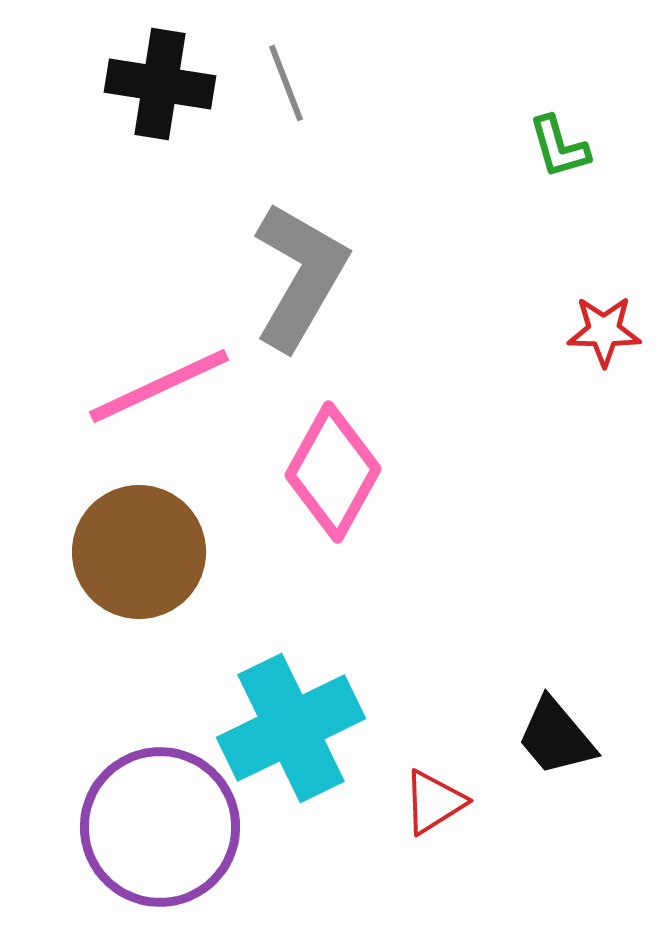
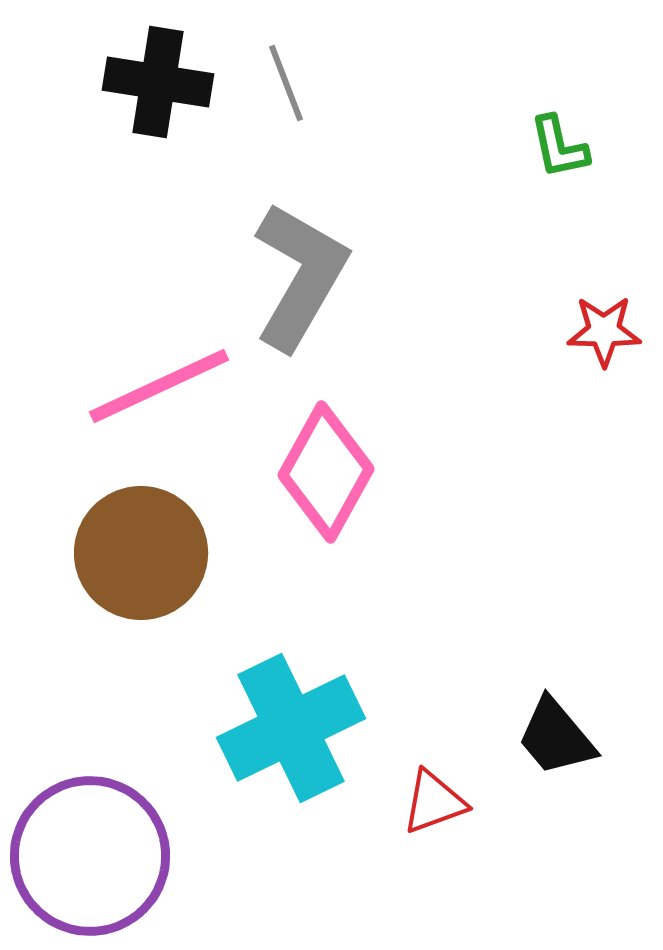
black cross: moved 2 px left, 2 px up
green L-shape: rotated 4 degrees clockwise
pink diamond: moved 7 px left
brown circle: moved 2 px right, 1 px down
red triangle: rotated 12 degrees clockwise
purple circle: moved 70 px left, 29 px down
